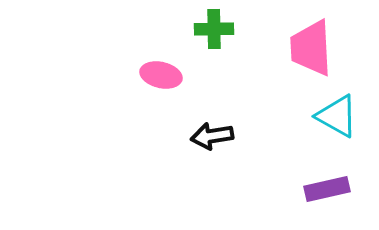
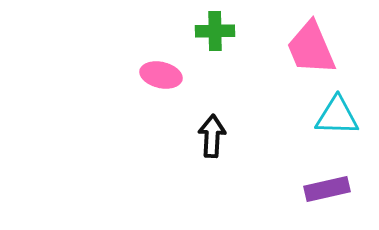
green cross: moved 1 px right, 2 px down
pink trapezoid: rotated 20 degrees counterclockwise
cyan triangle: rotated 27 degrees counterclockwise
black arrow: rotated 102 degrees clockwise
